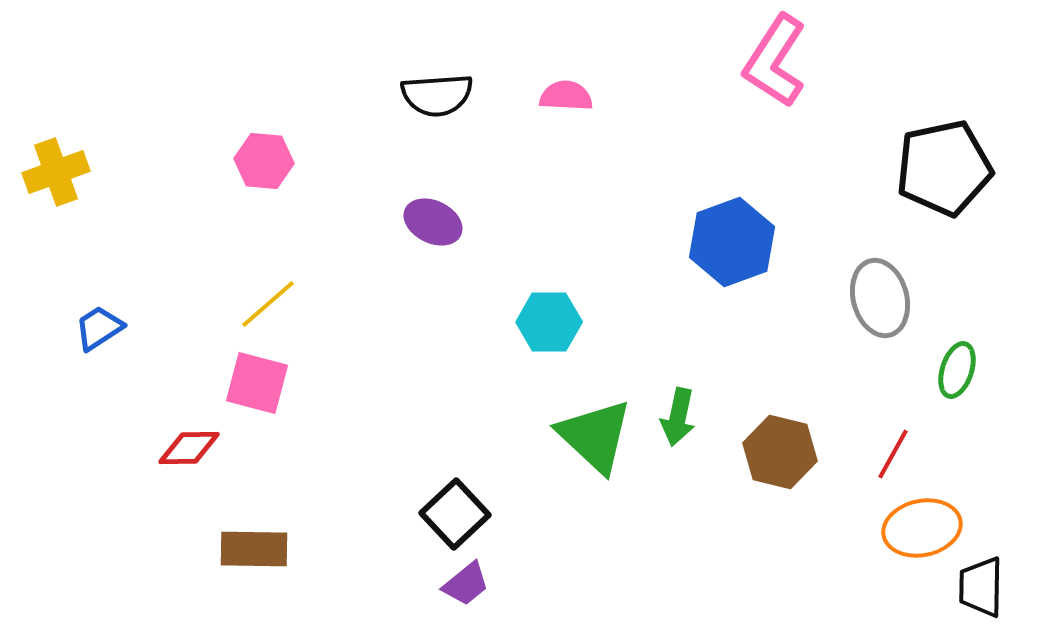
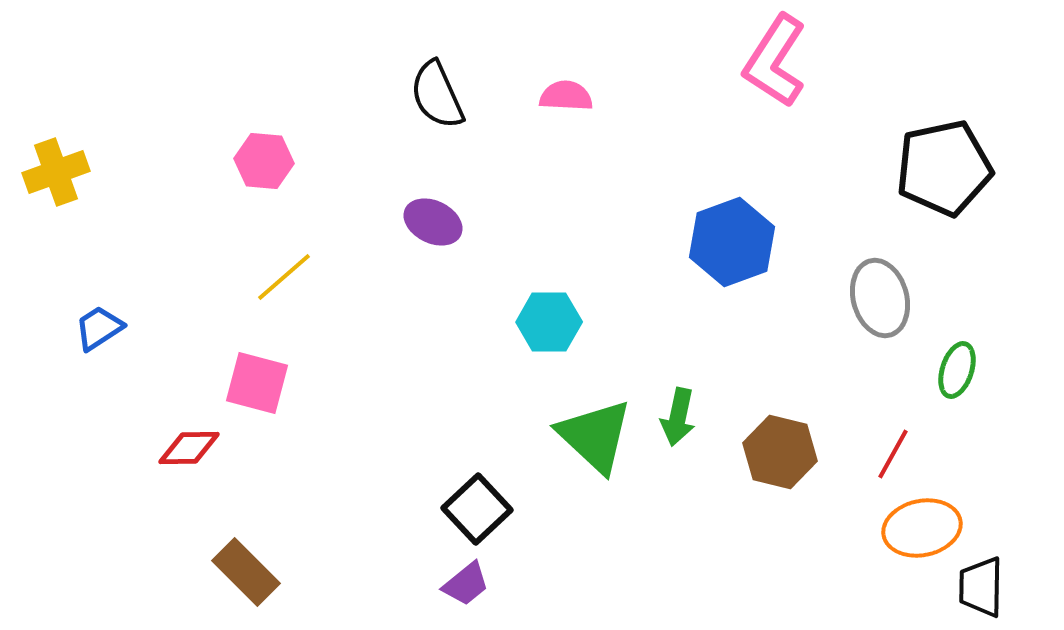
black semicircle: rotated 70 degrees clockwise
yellow line: moved 16 px right, 27 px up
black square: moved 22 px right, 5 px up
brown rectangle: moved 8 px left, 23 px down; rotated 44 degrees clockwise
